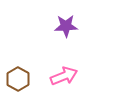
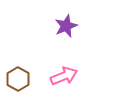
purple star: rotated 20 degrees counterclockwise
